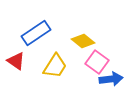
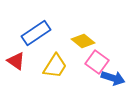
blue arrow: moved 2 px right, 1 px up; rotated 25 degrees clockwise
